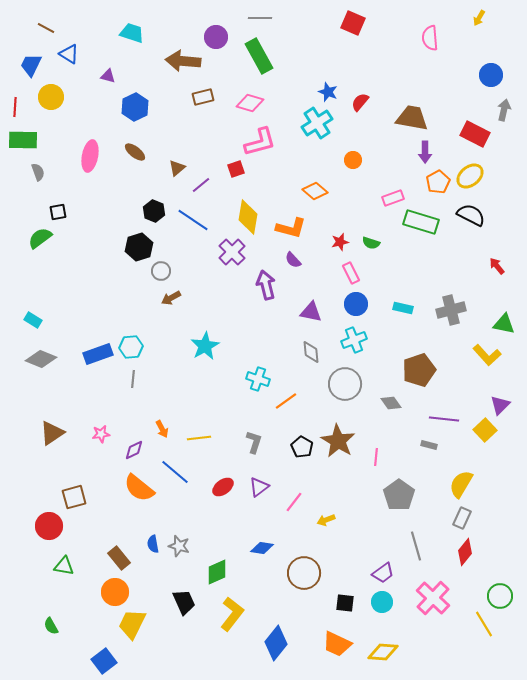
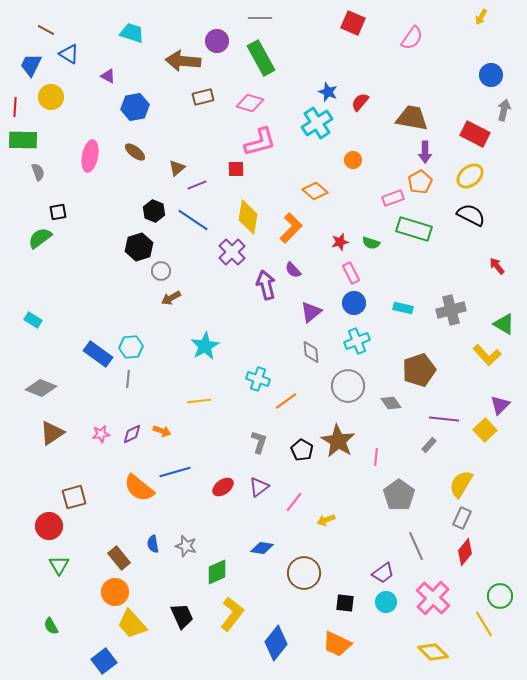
yellow arrow at (479, 18): moved 2 px right, 1 px up
brown line at (46, 28): moved 2 px down
purple circle at (216, 37): moved 1 px right, 4 px down
pink semicircle at (430, 38): moved 18 px left; rotated 140 degrees counterclockwise
green rectangle at (259, 56): moved 2 px right, 2 px down
purple triangle at (108, 76): rotated 14 degrees clockwise
blue hexagon at (135, 107): rotated 16 degrees clockwise
red square at (236, 169): rotated 18 degrees clockwise
orange pentagon at (438, 182): moved 18 px left
purple line at (201, 185): moved 4 px left; rotated 18 degrees clockwise
green rectangle at (421, 222): moved 7 px left, 7 px down
orange L-shape at (291, 228): rotated 60 degrees counterclockwise
purple semicircle at (293, 260): moved 10 px down
blue circle at (356, 304): moved 2 px left, 1 px up
purple triangle at (311, 312): rotated 50 degrees counterclockwise
green triangle at (504, 324): rotated 20 degrees clockwise
cyan cross at (354, 340): moved 3 px right, 1 px down
blue rectangle at (98, 354): rotated 56 degrees clockwise
gray diamond at (41, 359): moved 29 px down
gray line at (133, 379): moved 5 px left
gray circle at (345, 384): moved 3 px right, 2 px down
orange arrow at (162, 429): moved 2 px down; rotated 42 degrees counterclockwise
yellow line at (199, 438): moved 37 px up
gray L-shape at (254, 442): moved 5 px right
gray rectangle at (429, 445): rotated 63 degrees counterclockwise
black pentagon at (302, 447): moved 3 px down
purple diamond at (134, 450): moved 2 px left, 16 px up
blue line at (175, 472): rotated 56 degrees counterclockwise
gray star at (179, 546): moved 7 px right
gray line at (416, 546): rotated 8 degrees counterclockwise
green triangle at (64, 566): moved 5 px left, 1 px up; rotated 50 degrees clockwise
black trapezoid at (184, 602): moved 2 px left, 14 px down
cyan circle at (382, 602): moved 4 px right
yellow trapezoid at (132, 624): rotated 68 degrees counterclockwise
yellow diamond at (383, 652): moved 50 px right; rotated 40 degrees clockwise
